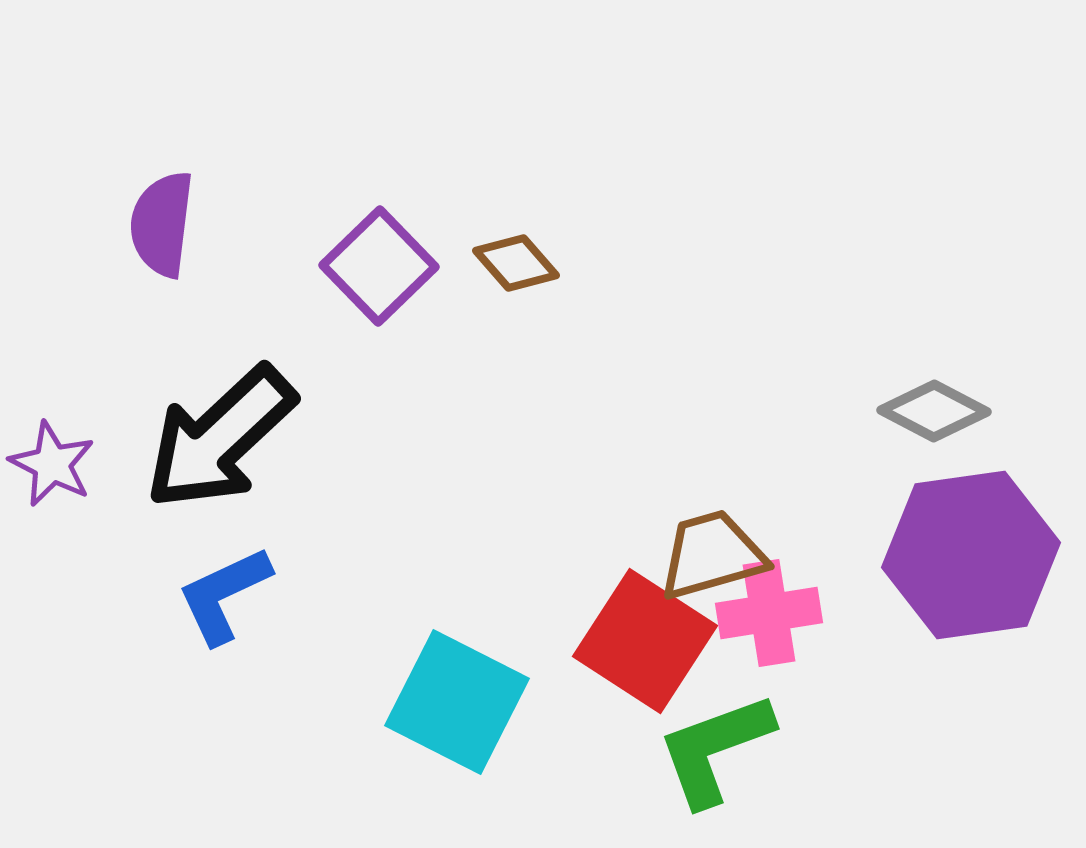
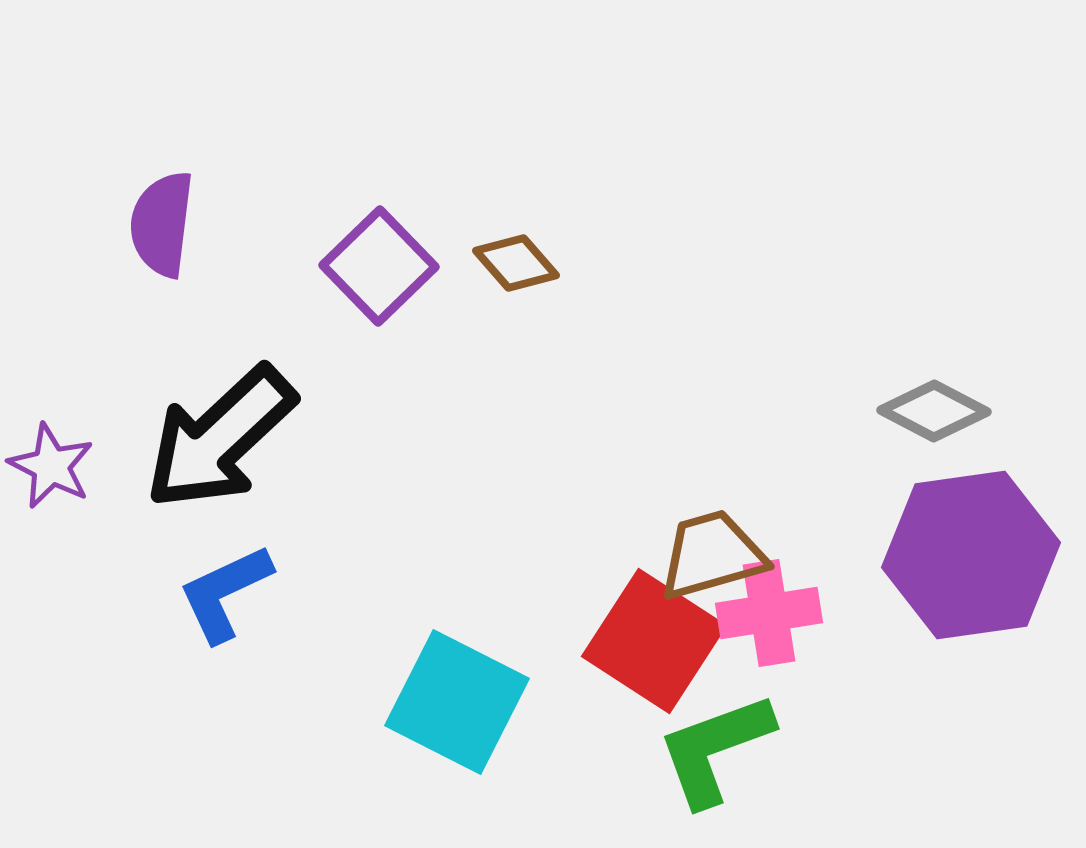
purple star: moved 1 px left, 2 px down
blue L-shape: moved 1 px right, 2 px up
red square: moved 9 px right
